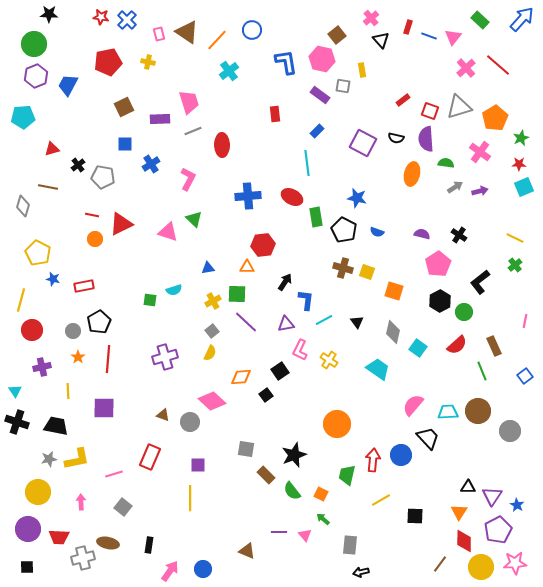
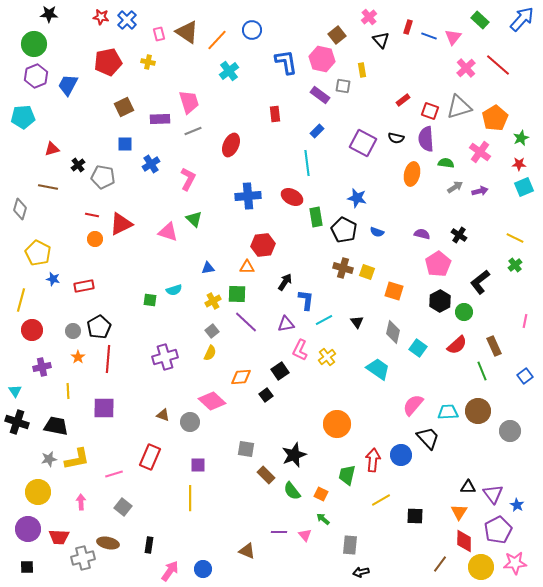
pink cross at (371, 18): moved 2 px left, 1 px up
red ellipse at (222, 145): moved 9 px right; rotated 25 degrees clockwise
gray diamond at (23, 206): moved 3 px left, 3 px down
black pentagon at (99, 322): moved 5 px down
yellow cross at (329, 360): moved 2 px left, 3 px up; rotated 18 degrees clockwise
purple triangle at (492, 496): moved 1 px right, 2 px up; rotated 10 degrees counterclockwise
